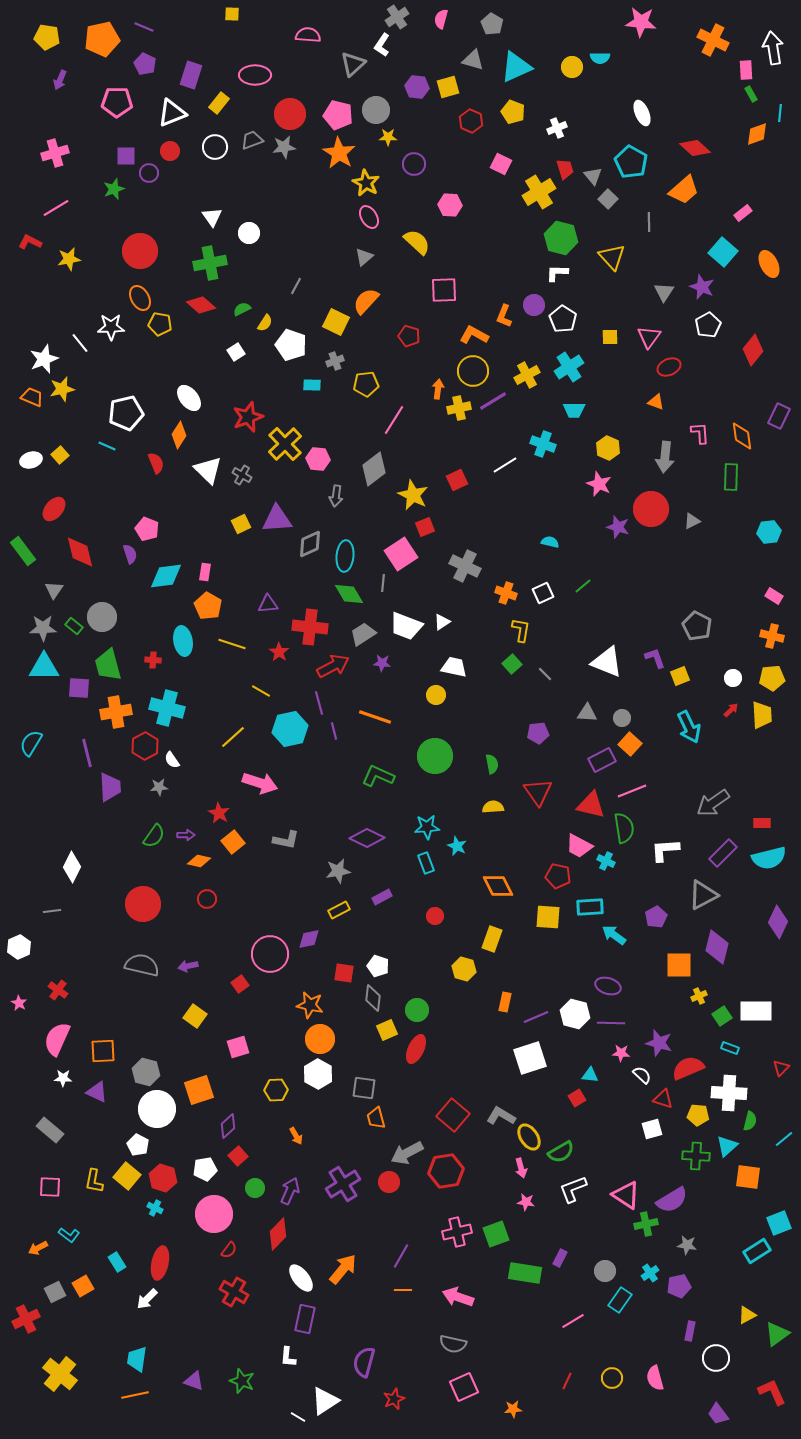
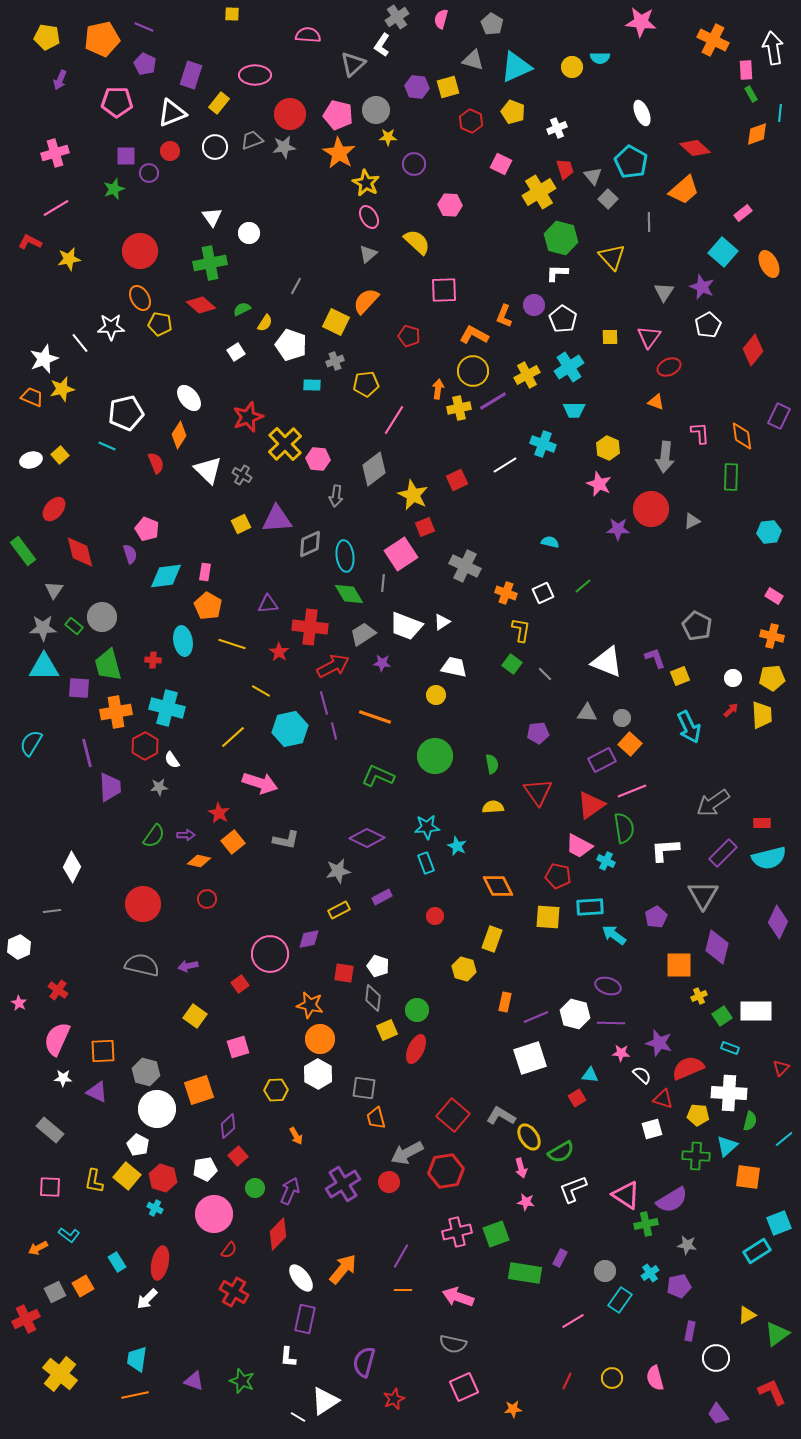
gray triangle at (364, 257): moved 4 px right, 3 px up
purple star at (618, 527): moved 2 px down; rotated 15 degrees counterclockwise
cyan ellipse at (345, 556): rotated 12 degrees counterclockwise
green square at (512, 664): rotated 12 degrees counterclockwise
purple line at (319, 703): moved 5 px right
red triangle at (591, 805): rotated 48 degrees counterclockwise
gray triangle at (703, 895): rotated 32 degrees counterclockwise
